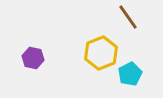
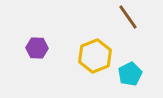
yellow hexagon: moved 6 px left, 3 px down
purple hexagon: moved 4 px right, 10 px up; rotated 10 degrees counterclockwise
